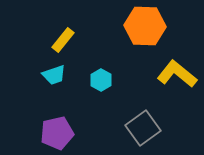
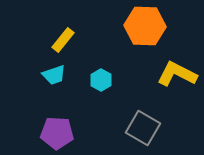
yellow L-shape: rotated 12 degrees counterclockwise
gray square: rotated 24 degrees counterclockwise
purple pentagon: rotated 16 degrees clockwise
